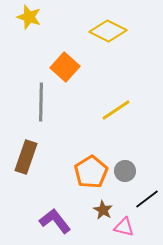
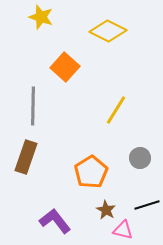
yellow star: moved 12 px right
gray line: moved 8 px left, 4 px down
yellow line: rotated 24 degrees counterclockwise
gray circle: moved 15 px right, 13 px up
black line: moved 6 px down; rotated 20 degrees clockwise
brown star: moved 3 px right
pink triangle: moved 1 px left, 3 px down
